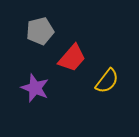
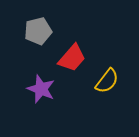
gray pentagon: moved 2 px left
purple star: moved 6 px right, 1 px down
